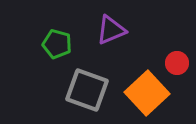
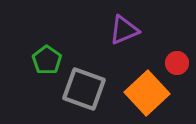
purple triangle: moved 13 px right
green pentagon: moved 10 px left, 16 px down; rotated 20 degrees clockwise
gray square: moved 3 px left, 1 px up
